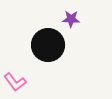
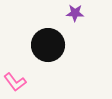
purple star: moved 4 px right, 6 px up
